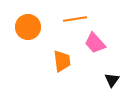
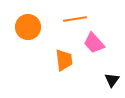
pink trapezoid: moved 1 px left
orange trapezoid: moved 2 px right, 1 px up
